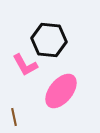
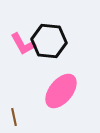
black hexagon: moved 1 px down
pink L-shape: moved 2 px left, 21 px up
